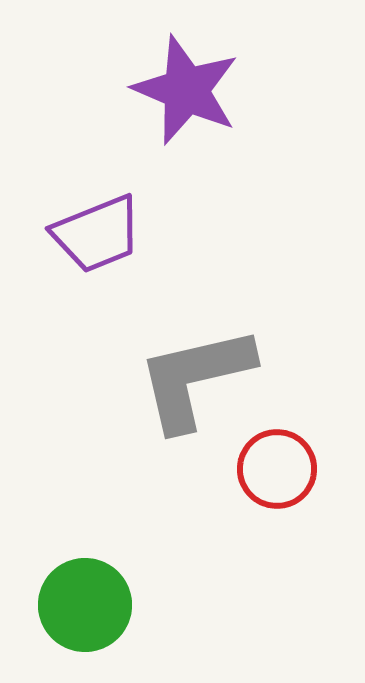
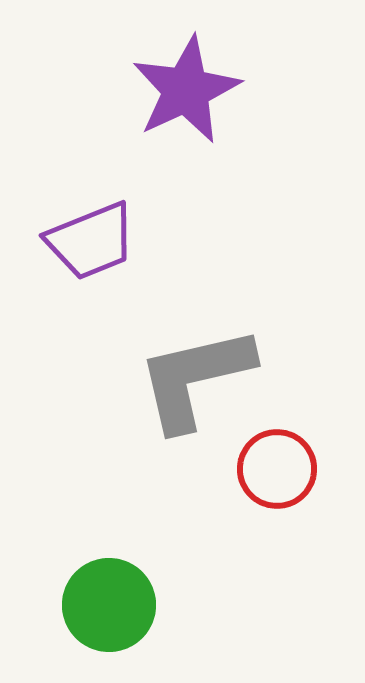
purple star: rotated 24 degrees clockwise
purple trapezoid: moved 6 px left, 7 px down
green circle: moved 24 px right
